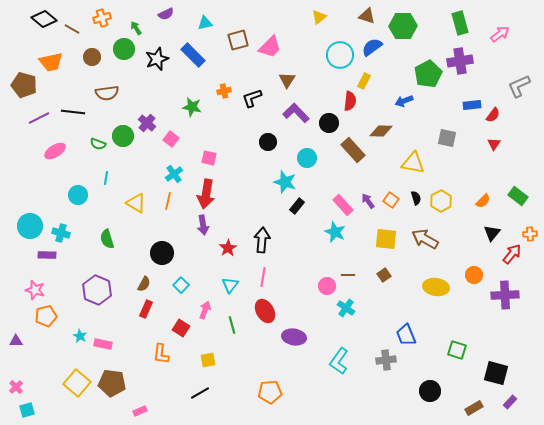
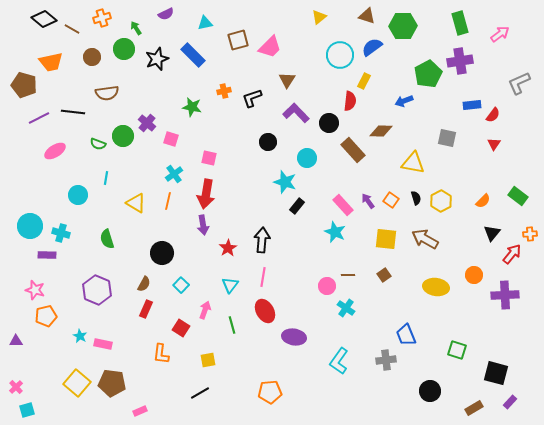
gray L-shape at (519, 86): moved 3 px up
pink square at (171, 139): rotated 21 degrees counterclockwise
